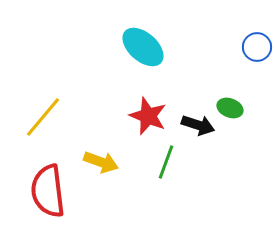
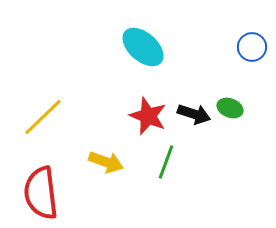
blue circle: moved 5 px left
yellow line: rotated 6 degrees clockwise
black arrow: moved 4 px left, 11 px up
yellow arrow: moved 5 px right
red semicircle: moved 7 px left, 2 px down
